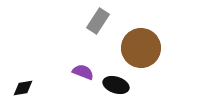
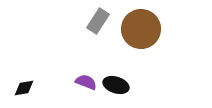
brown circle: moved 19 px up
purple semicircle: moved 3 px right, 10 px down
black diamond: moved 1 px right
